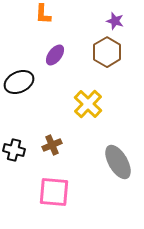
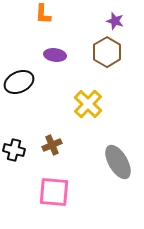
purple ellipse: rotated 60 degrees clockwise
